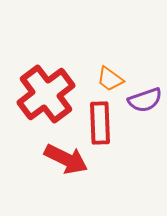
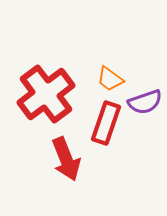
purple semicircle: moved 2 px down
red rectangle: moved 6 px right; rotated 21 degrees clockwise
red arrow: rotated 42 degrees clockwise
